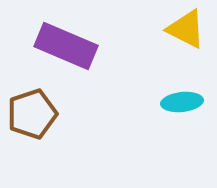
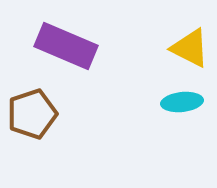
yellow triangle: moved 4 px right, 19 px down
